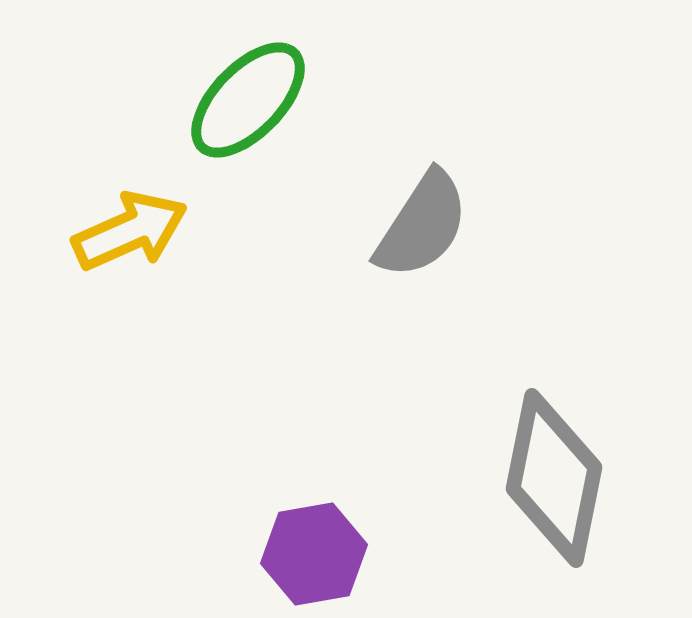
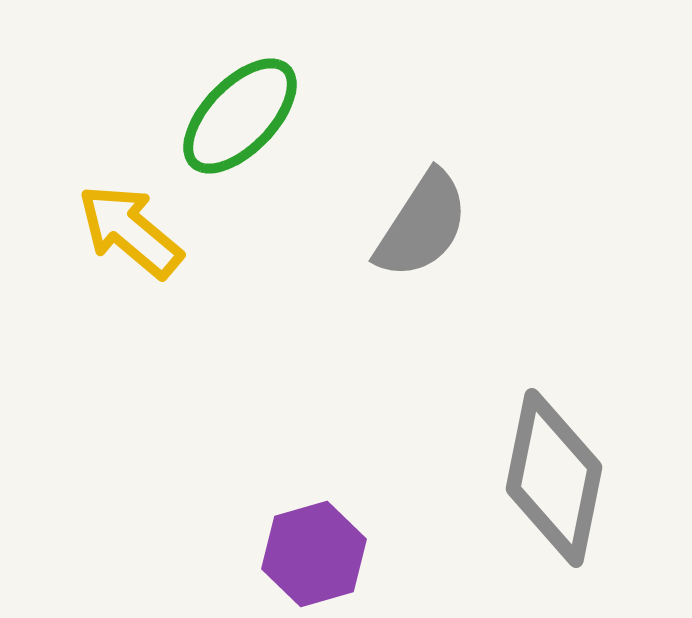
green ellipse: moved 8 px left, 16 px down
yellow arrow: rotated 116 degrees counterclockwise
purple hexagon: rotated 6 degrees counterclockwise
